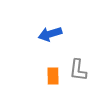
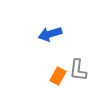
orange rectangle: moved 5 px right; rotated 30 degrees clockwise
